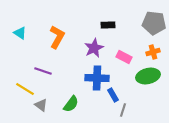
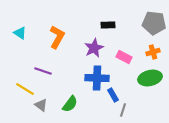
green ellipse: moved 2 px right, 2 px down
green semicircle: moved 1 px left
